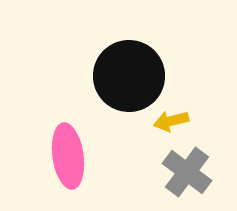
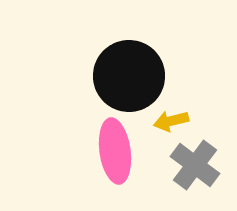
pink ellipse: moved 47 px right, 5 px up
gray cross: moved 8 px right, 7 px up
